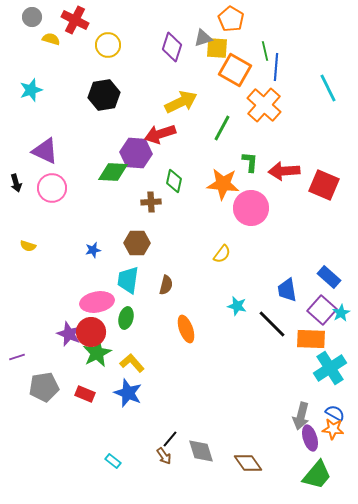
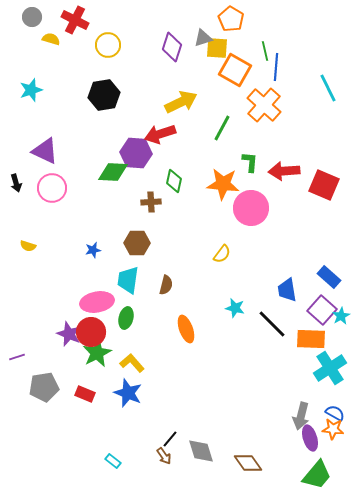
cyan star at (237, 306): moved 2 px left, 2 px down
cyan star at (341, 313): moved 3 px down
